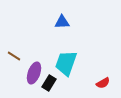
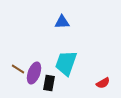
brown line: moved 4 px right, 13 px down
black rectangle: rotated 21 degrees counterclockwise
